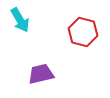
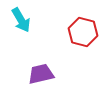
cyan arrow: moved 1 px right
